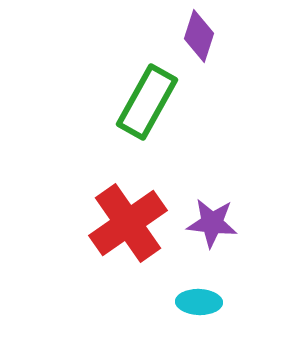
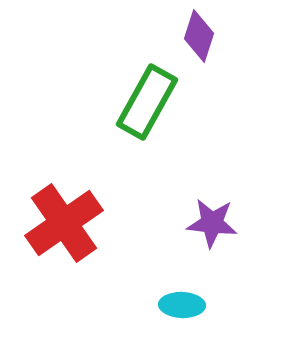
red cross: moved 64 px left
cyan ellipse: moved 17 px left, 3 px down
